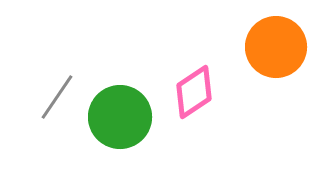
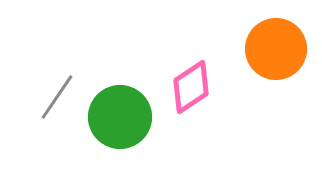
orange circle: moved 2 px down
pink diamond: moved 3 px left, 5 px up
